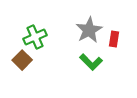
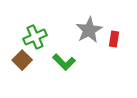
green L-shape: moved 27 px left
